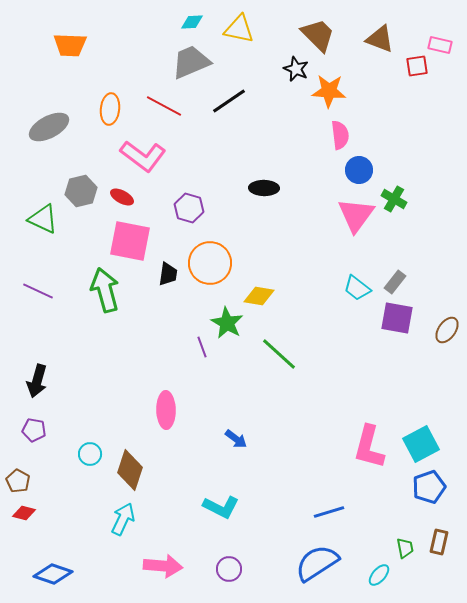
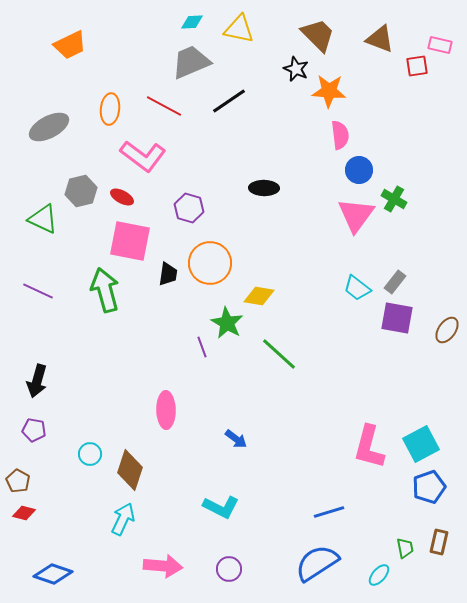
orange trapezoid at (70, 45): rotated 28 degrees counterclockwise
